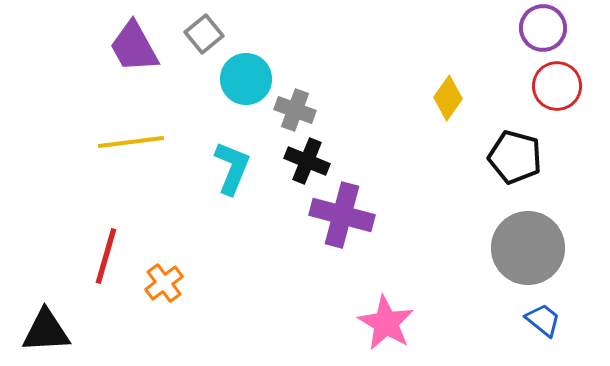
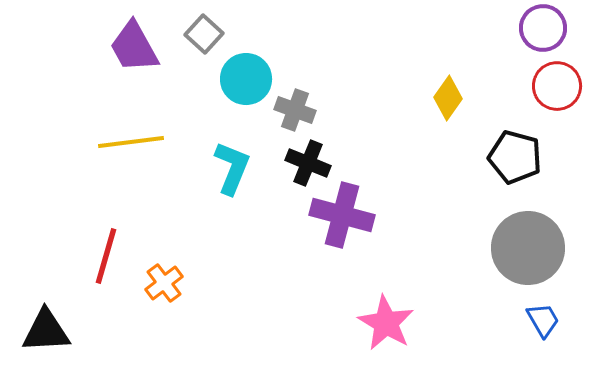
gray square: rotated 9 degrees counterclockwise
black cross: moved 1 px right, 2 px down
blue trapezoid: rotated 21 degrees clockwise
